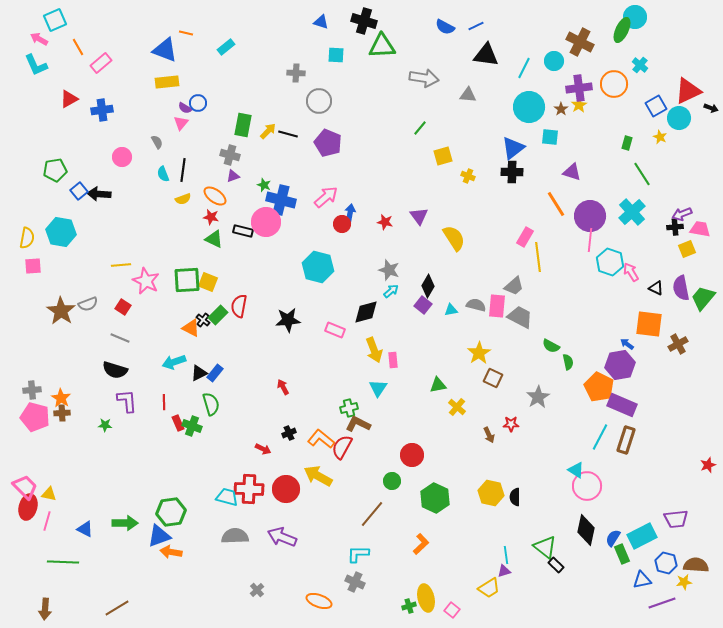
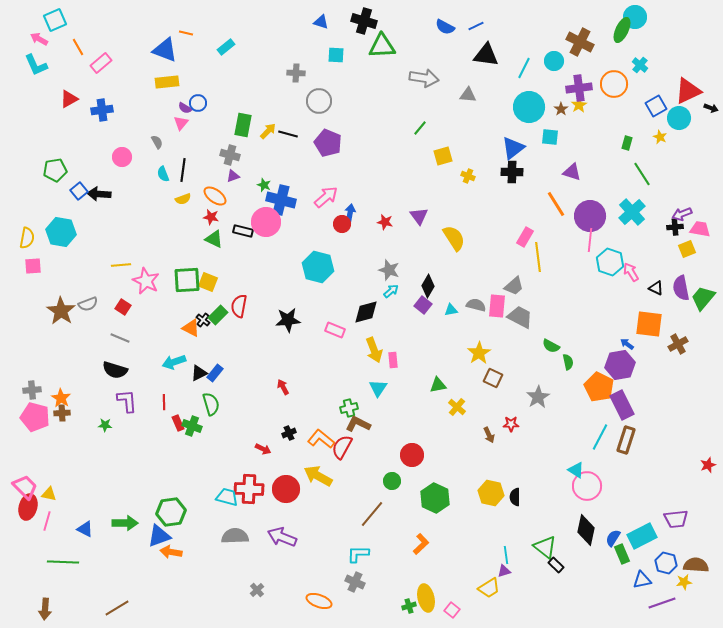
purple rectangle at (622, 405): rotated 40 degrees clockwise
